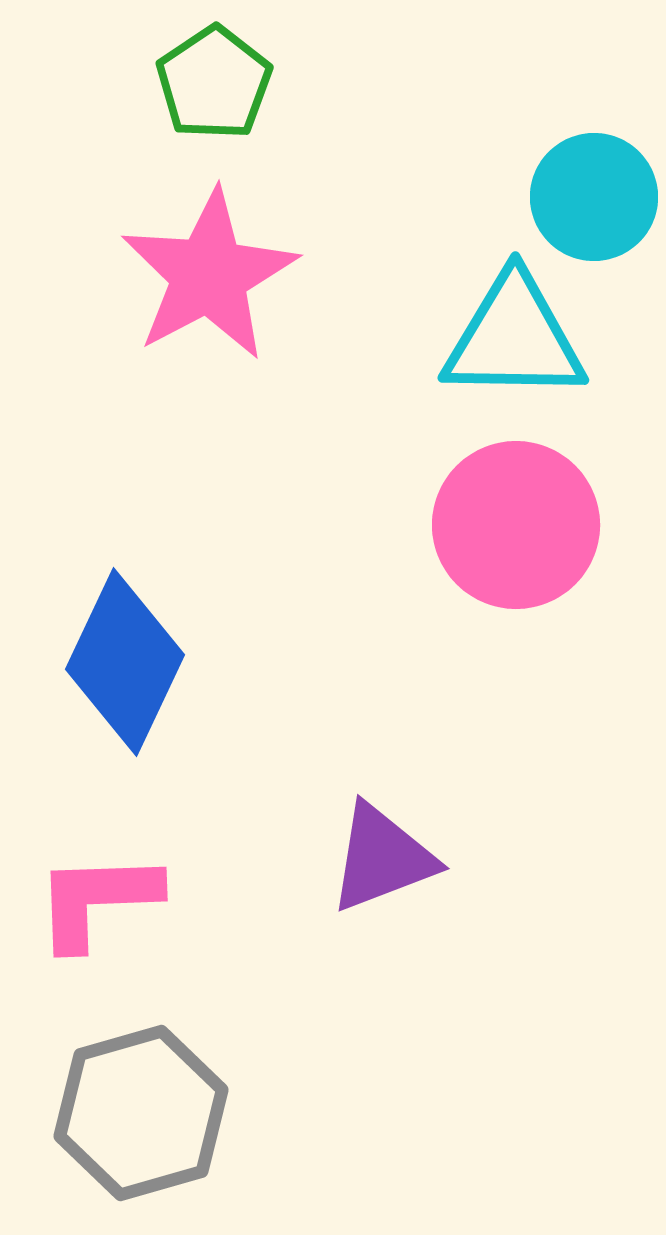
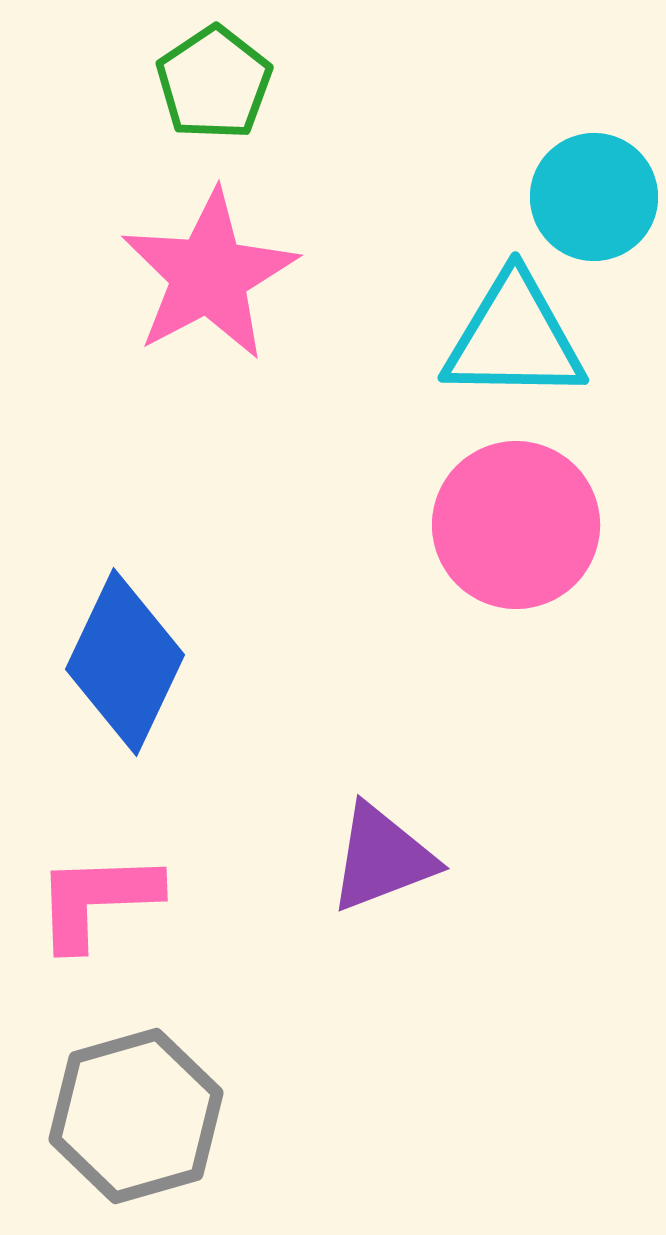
gray hexagon: moved 5 px left, 3 px down
